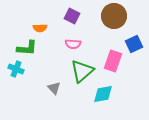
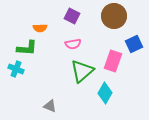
pink semicircle: rotated 14 degrees counterclockwise
gray triangle: moved 4 px left, 18 px down; rotated 24 degrees counterclockwise
cyan diamond: moved 2 px right, 1 px up; rotated 50 degrees counterclockwise
